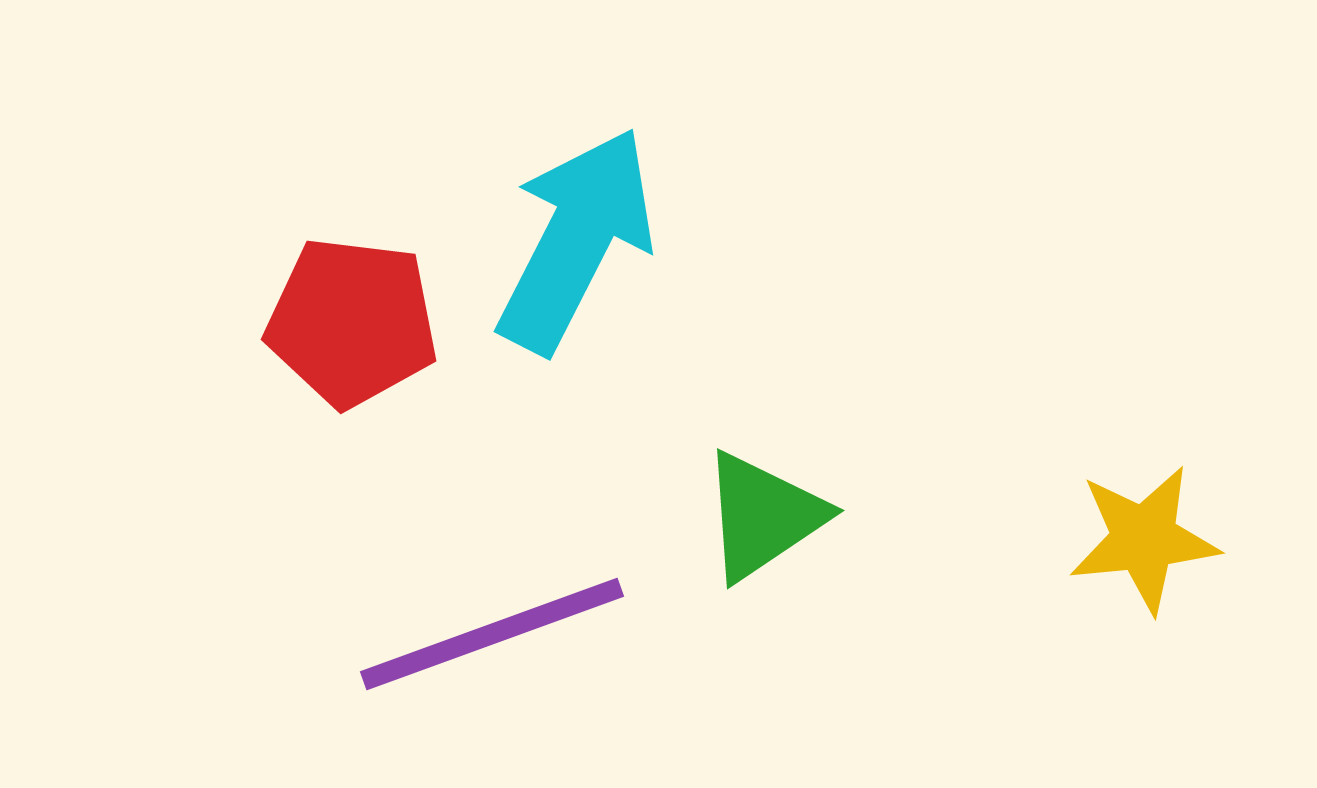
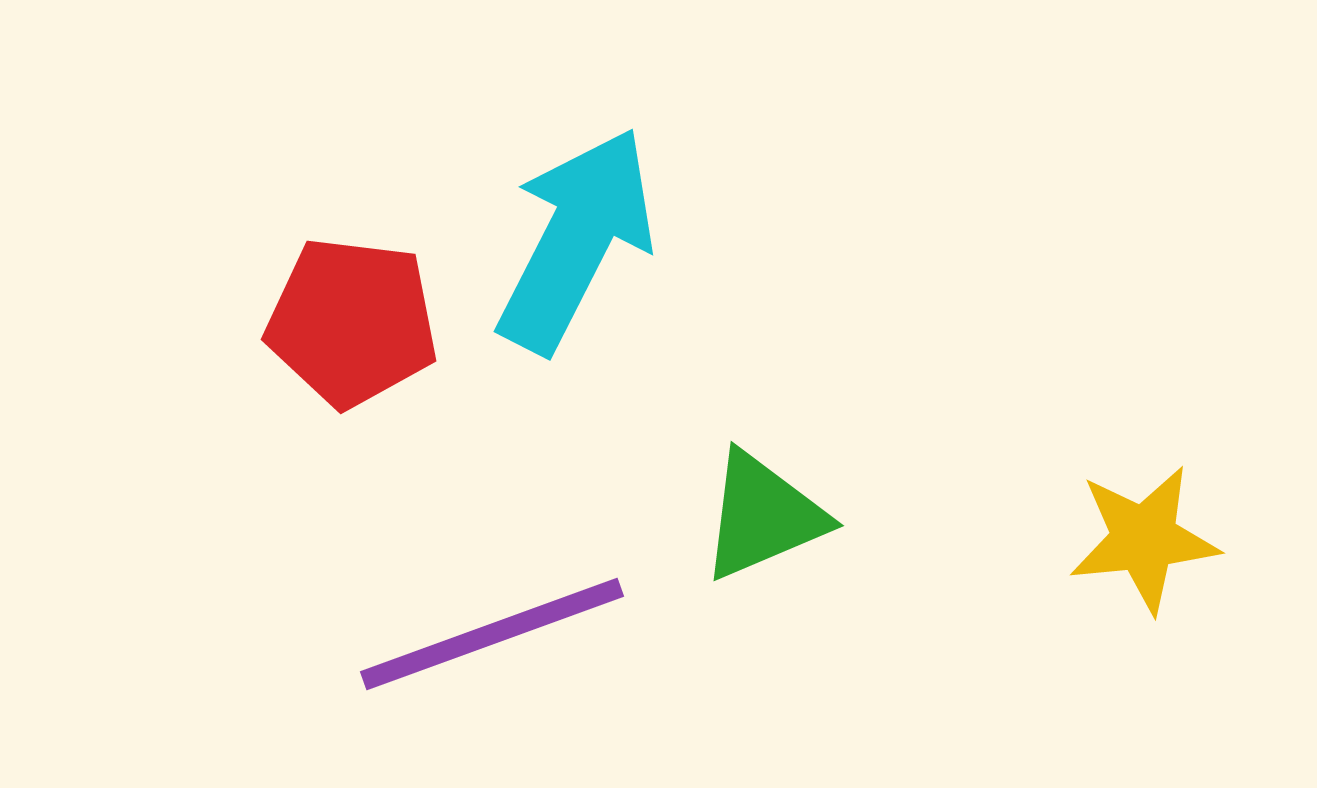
green triangle: rotated 11 degrees clockwise
